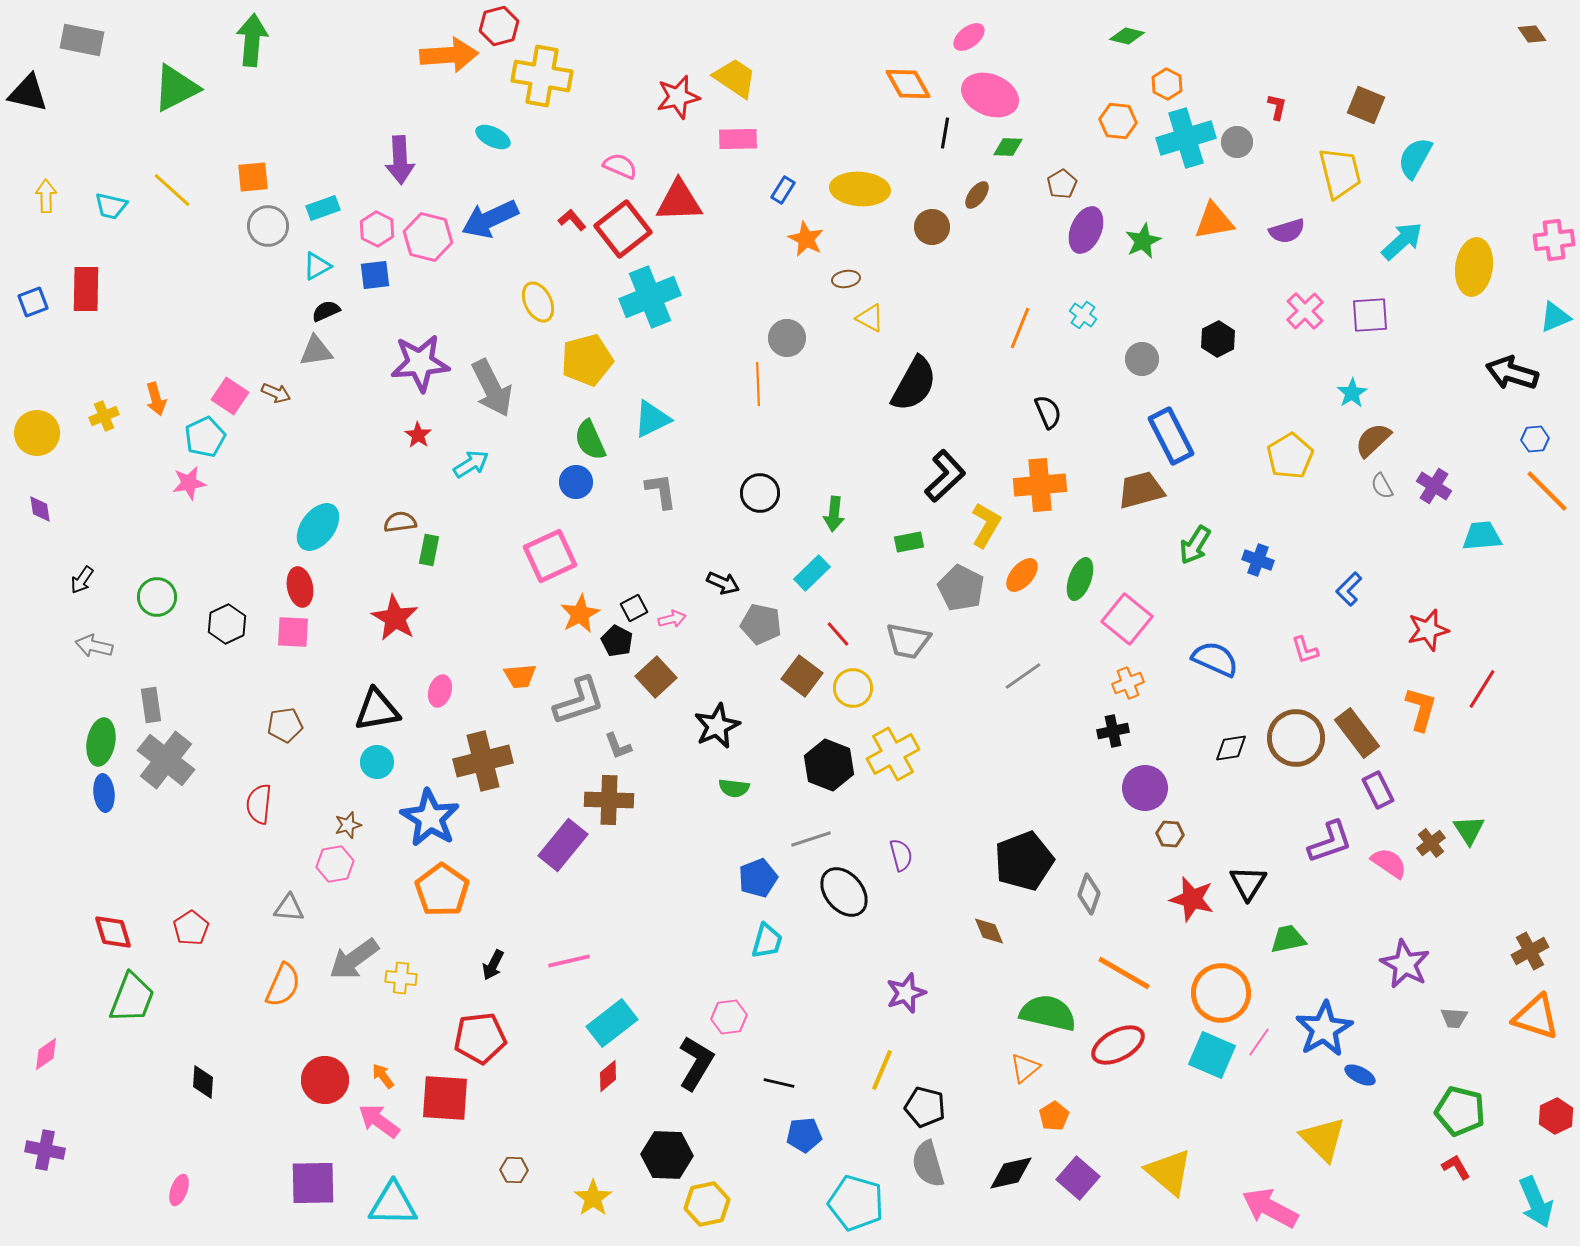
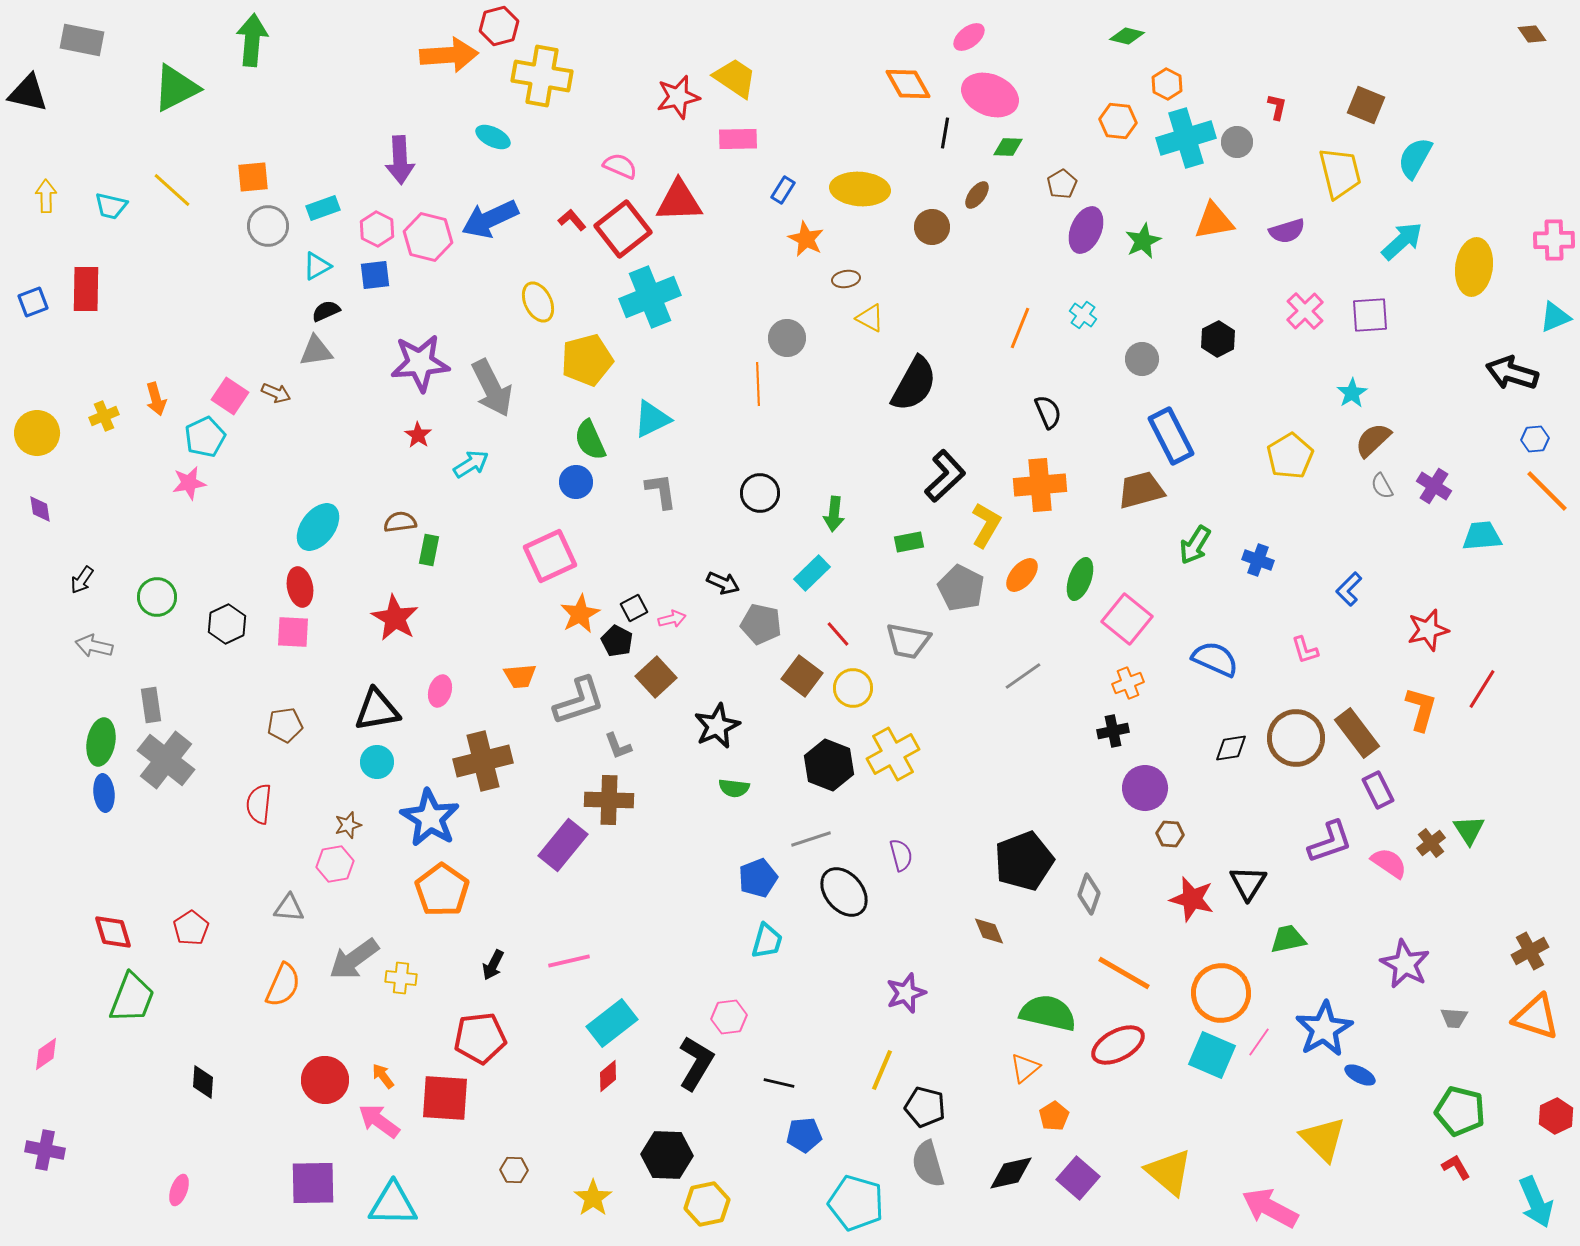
pink cross at (1554, 240): rotated 6 degrees clockwise
